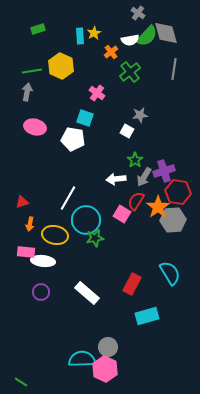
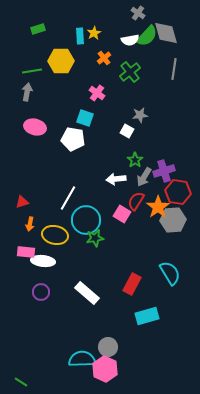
orange cross at (111, 52): moved 7 px left, 6 px down
yellow hexagon at (61, 66): moved 5 px up; rotated 25 degrees counterclockwise
